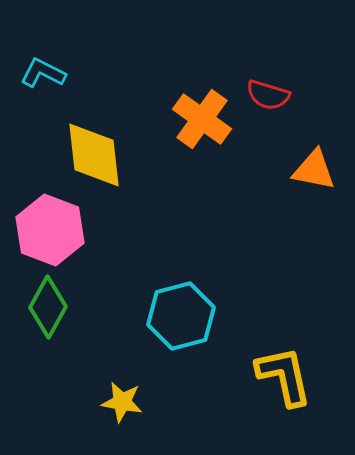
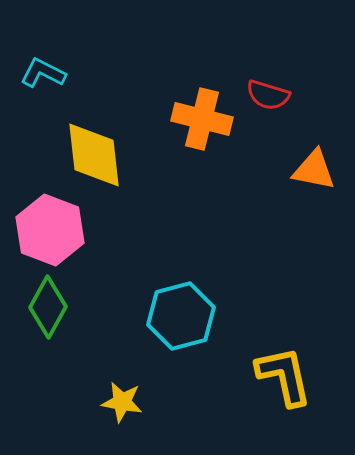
orange cross: rotated 22 degrees counterclockwise
